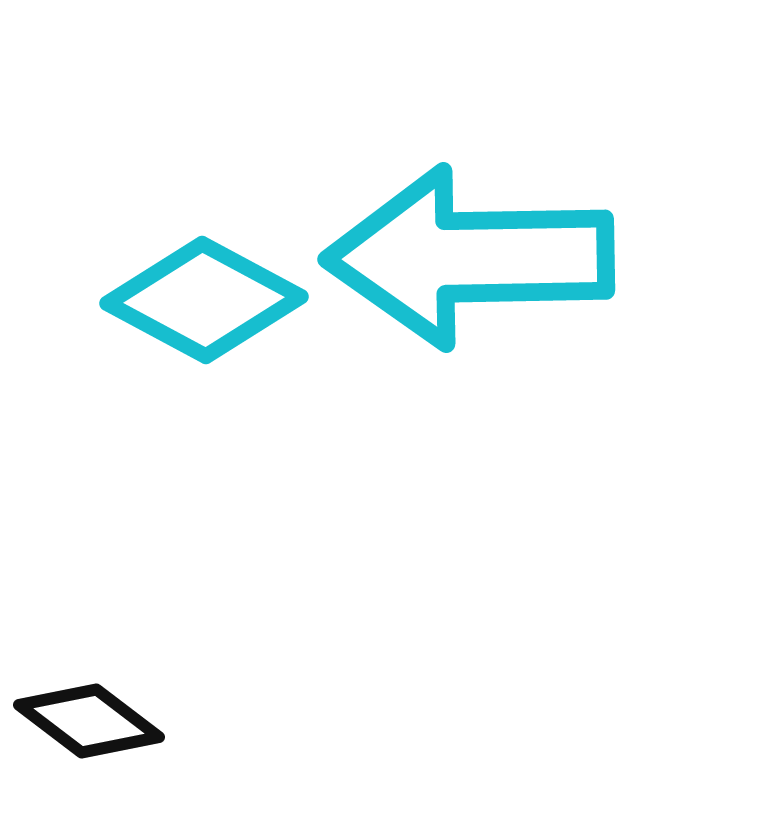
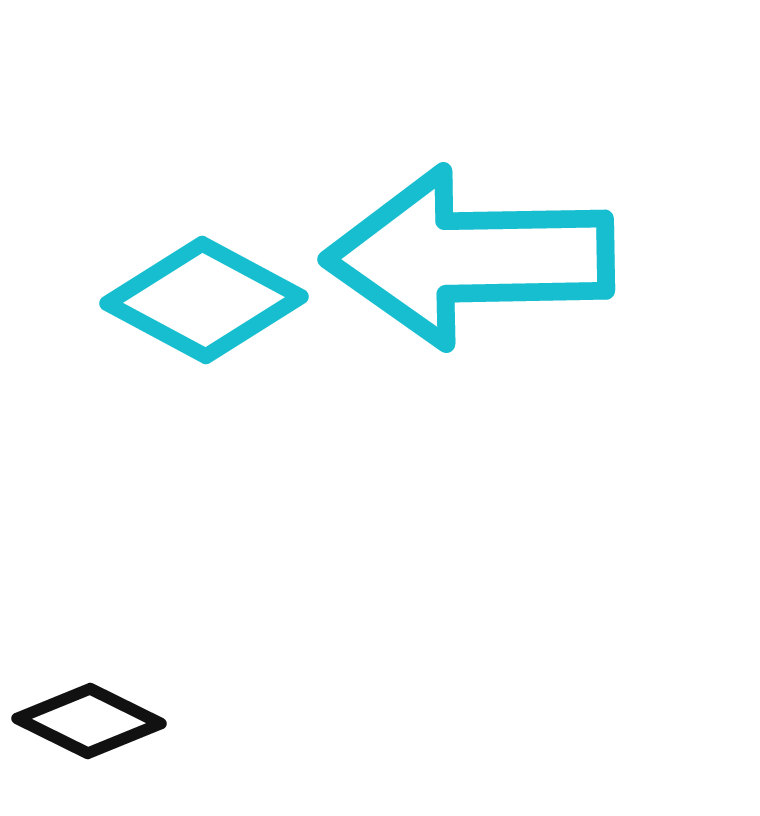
black diamond: rotated 11 degrees counterclockwise
